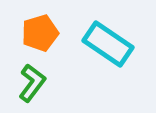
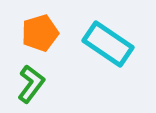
green L-shape: moved 1 px left, 1 px down
